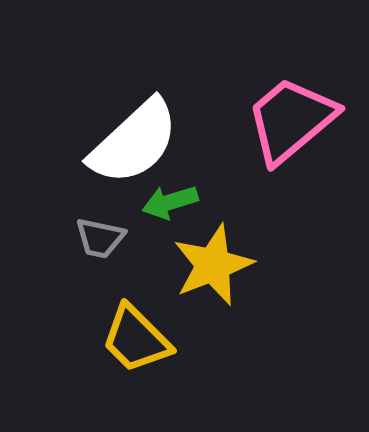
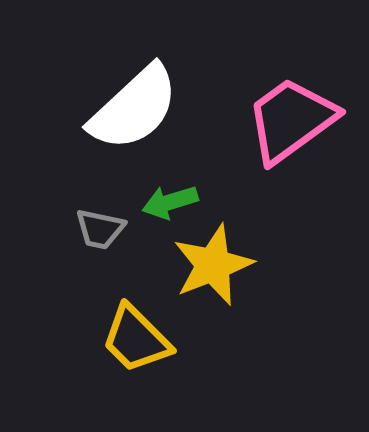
pink trapezoid: rotated 4 degrees clockwise
white semicircle: moved 34 px up
gray trapezoid: moved 9 px up
